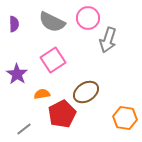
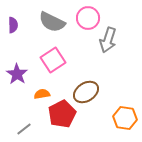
purple semicircle: moved 1 px left, 1 px down
